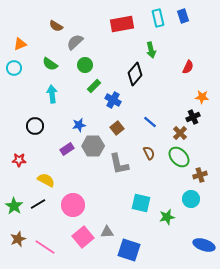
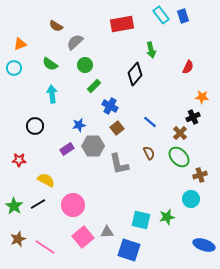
cyan rectangle at (158, 18): moved 3 px right, 3 px up; rotated 24 degrees counterclockwise
blue cross at (113, 100): moved 3 px left, 6 px down
cyan square at (141, 203): moved 17 px down
